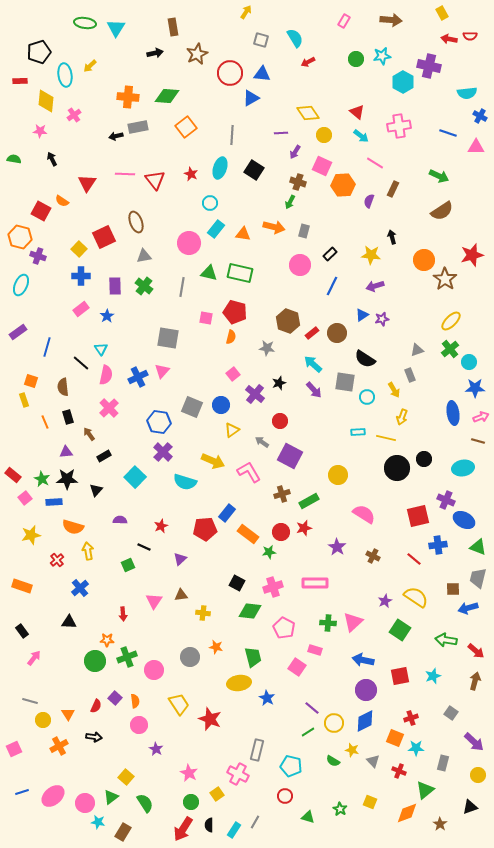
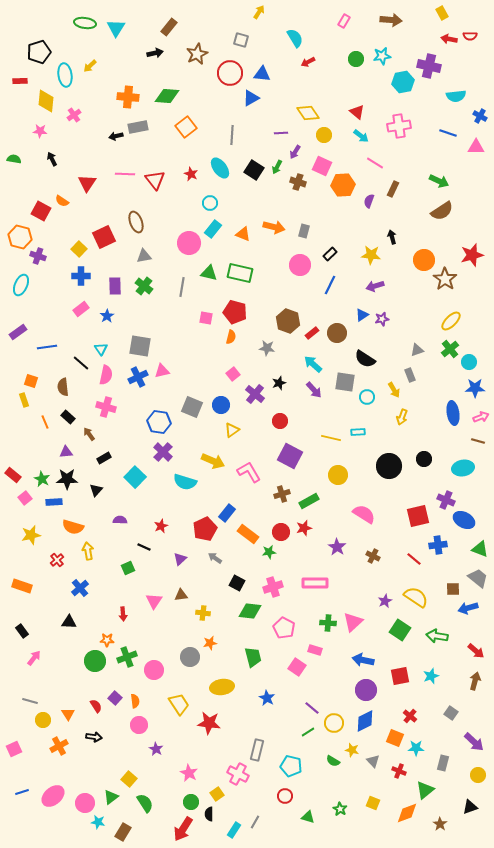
yellow arrow at (246, 12): moved 13 px right
brown rectangle at (173, 27): moved 4 px left; rotated 48 degrees clockwise
gray square at (261, 40): moved 20 px left
cyan hexagon at (403, 82): rotated 20 degrees clockwise
cyan semicircle at (467, 93): moved 11 px left, 3 px down
cyan ellipse at (220, 168): rotated 55 degrees counterclockwise
green arrow at (439, 176): moved 5 px down
green arrow at (290, 202): moved 13 px left, 35 px up
cyan rectangle at (216, 229): moved 3 px left
orange triangle at (243, 234): rotated 14 degrees clockwise
blue line at (332, 286): moved 2 px left, 1 px up
gray square at (168, 338): moved 28 px left, 8 px down
blue line at (47, 347): rotated 66 degrees clockwise
pink triangle at (162, 371): rotated 35 degrees clockwise
pink cross at (109, 408): moved 3 px left, 1 px up; rotated 30 degrees counterclockwise
black rectangle at (68, 417): rotated 32 degrees counterclockwise
yellow line at (386, 438): moved 55 px left
gray arrow at (262, 442): moved 47 px left, 116 px down
black rectangle at (104, 456): moved 2 px down
black circle at (397, 468): moved 8 px left, 2 px up
red pentagon at (205, 529): rotated 20 degrees counterclockwise
green triangle at (478, 547): moved 2 px right, 2 px down
green square at (128, 565): moved 3 px down
gray trapezoid at (478, 578): rotated 115 degrees clockwise
green arrow at (446, 640): moved 9 px left, 4 px up
orange star at (216, 647): moved 6 px left, 4 px up; rotated 24 degrees counterclockwise
cyan star at (433, 676): moved 2 px left
yellow ellipse at (239, 683): moved 17 px left, 4 px down
red semicircle at (96, 706): rotated 56 degrees counterclockwise
red cross at (411, 718): moved 1 px left, 2 px up; rotated 32 degrees counterclockwise
red star at (210, 719): moved 1 px left, 4 px down; rotated 15 degrees counterclockwise
yellow square at (126, 777): moved 3 px right, 2 px down
yellow square at (370, 802): moved 3 px right, 1 px down
black semicircle at (209, 825): moved 11 px up
